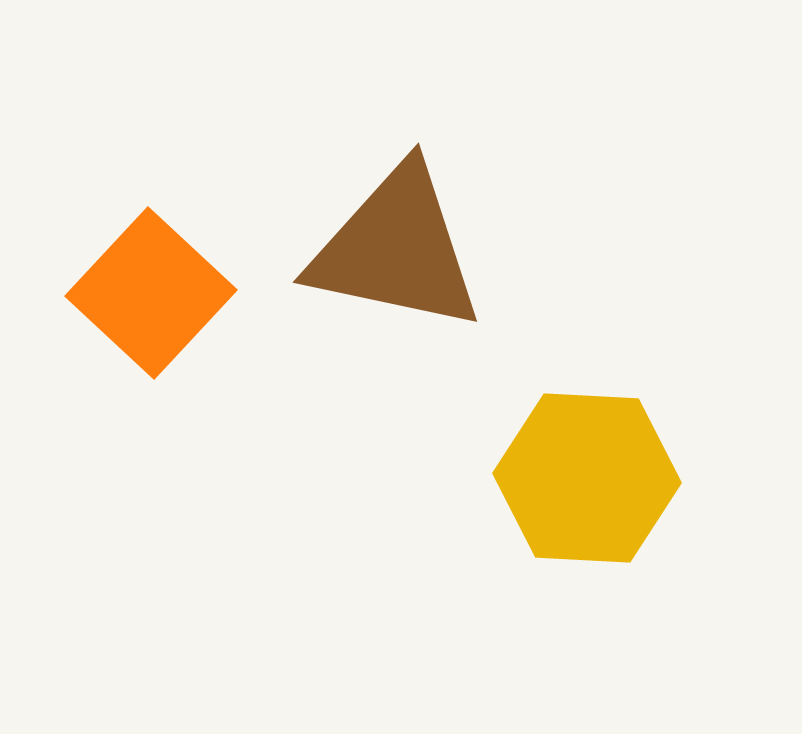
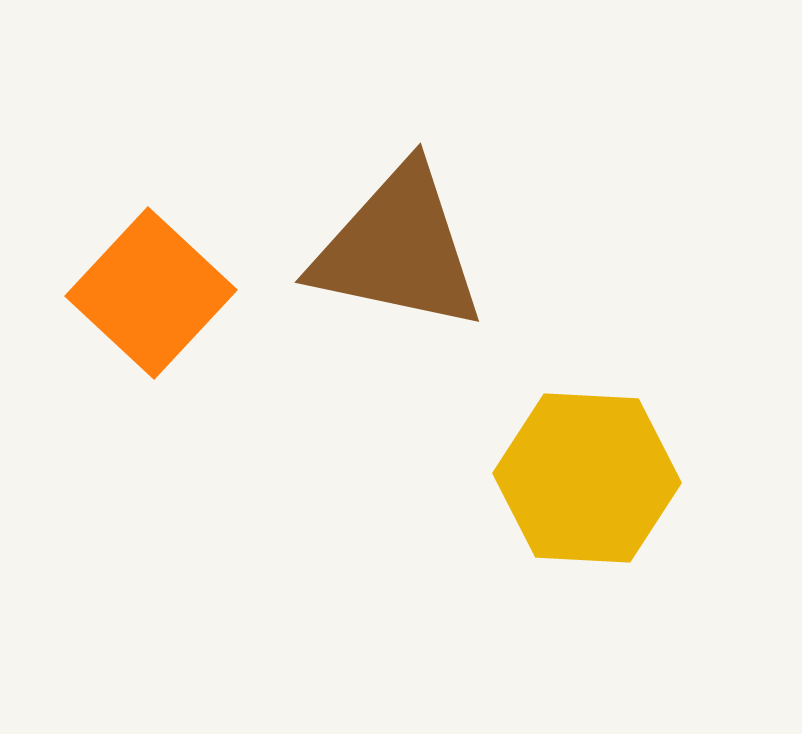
brown triangle: moved 2 px right
